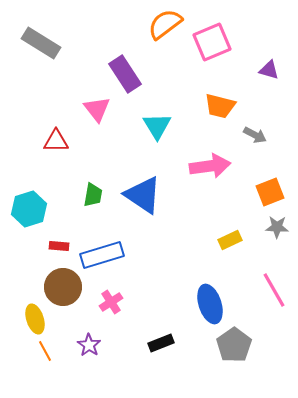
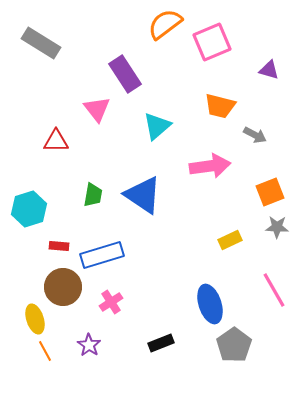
cyan triangle: rotated 20 degrees clockwise
